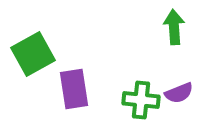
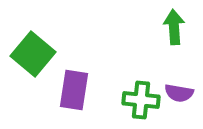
green square: rotated 21 degrees counterclockwise
purple rectangle: moved 1 px down; rotated 18 degrees clockwise
purple semicircle: rotated 32 degrees clockwise
